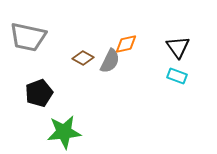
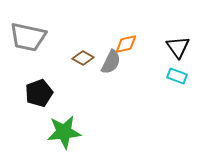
gray semicircle: moved 1 px right, 1 px down
